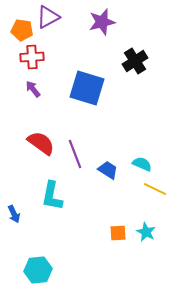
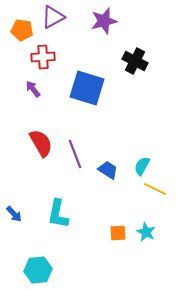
purple triangle: moved 5 px right
purple star: moved 2 px right, 1 px up
red cross: moved 11 px right
black cross: rotated 30 degrees counterclockwise
red semicircle: rotated 24 degrees clockwise
cyan semicircle: moved 2 px down; rotated 84 degrees counterclockwise
cyan L-shape: moved 6 px right, 18 px down
blue arrow: rotated 18 degrees counterclockwise
